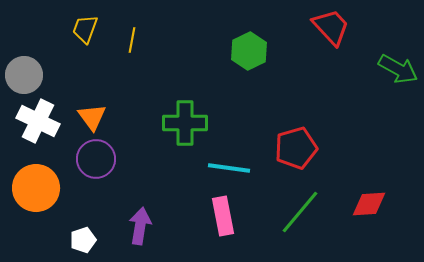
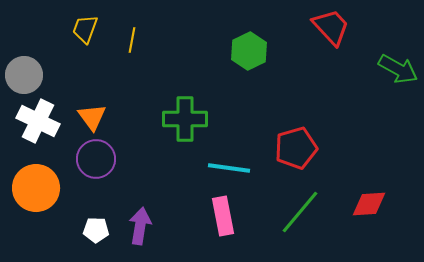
green cross: moved 4 px up
white pentagon: moved 13 px right, 10 px up; rotated 20 degrees clockwise
